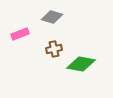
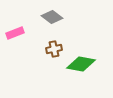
gray diamond: rotated 20 degrees clockwise
pink rectangle: moved 5 px left, 1 px up
